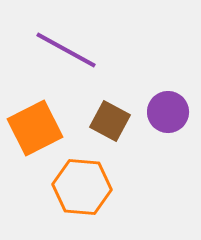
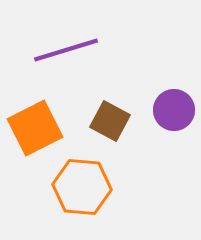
purple line: rotated 46 degrees counterclockwise
purple circle: moved 6 px right, 2 px up
